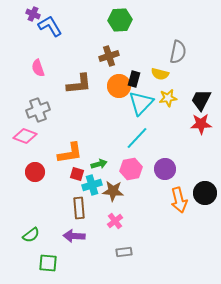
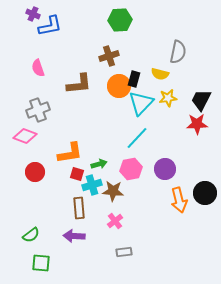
blue L-shape: rotated 110 degrees clockwise
red star: moved 4 px left
green square: moved 7 px left
